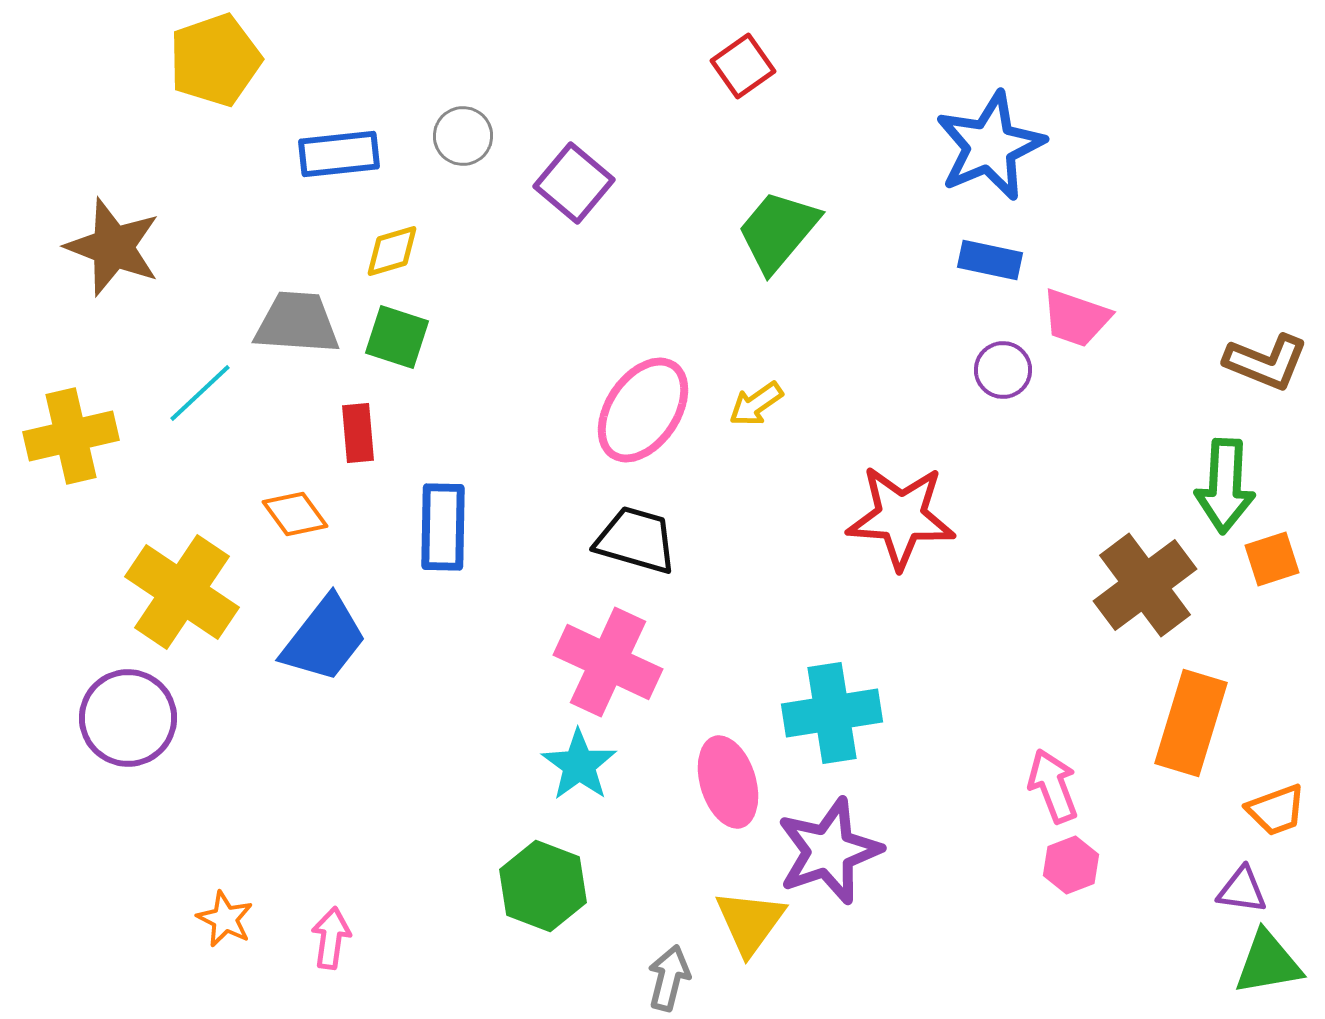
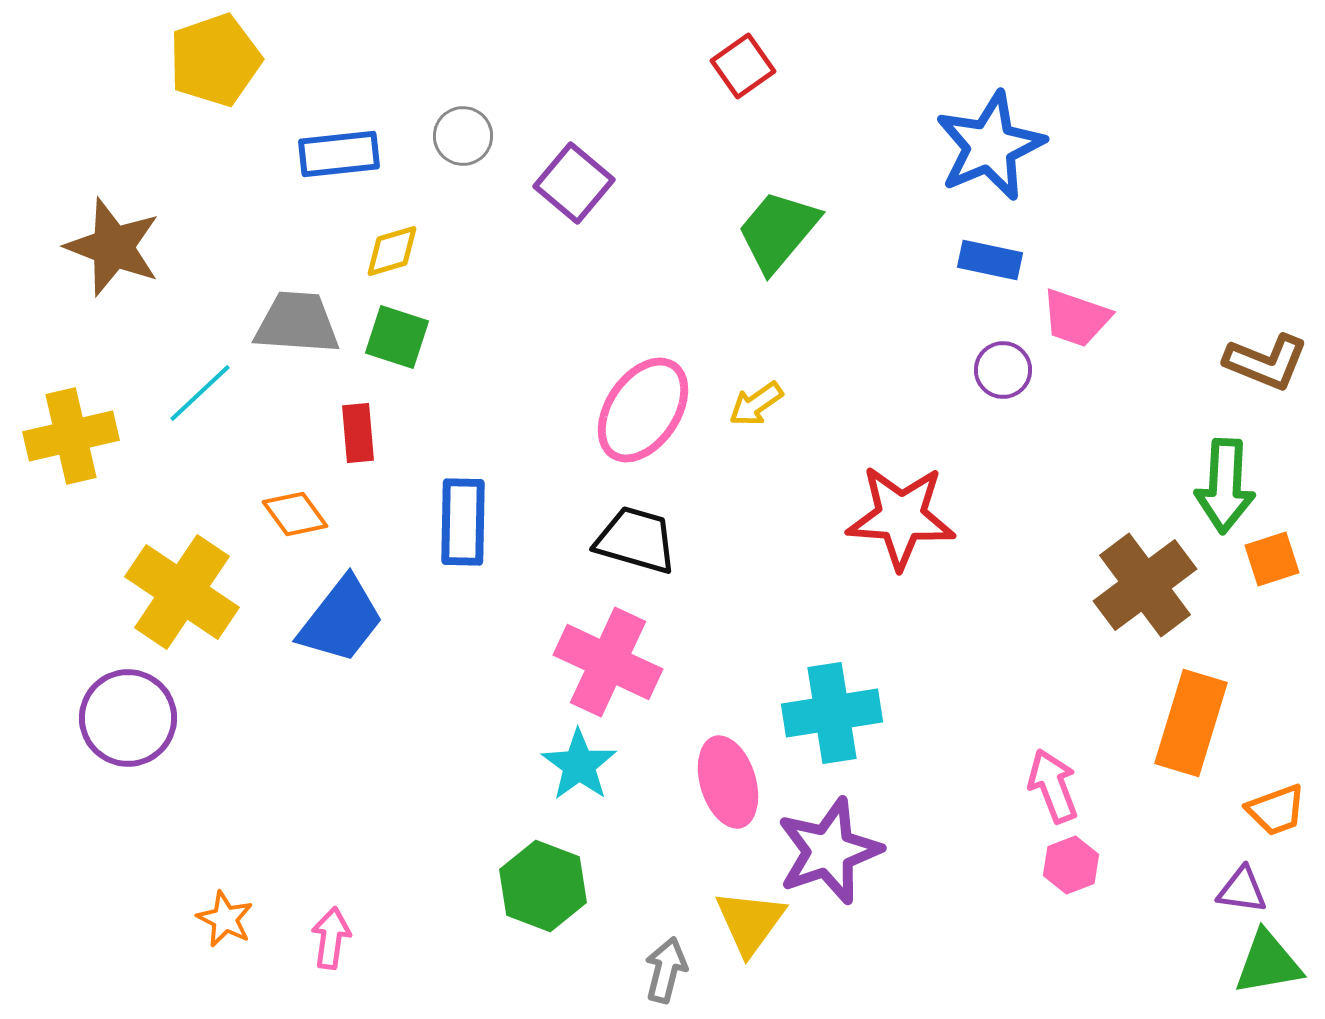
blue rectangle at (443, 527): moved 20 px right, 5 px up
blue trapezoid at (324, 639): moved 17 px right, 19 px up
gray arrow at (669, 978): moved 3 px left, 8 px up
